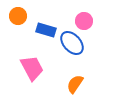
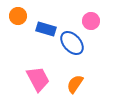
pink circle: moved 7 px right
blue rectangle: moved 1 px up
pink trapezoid: moved 6 px right, 11 px down
